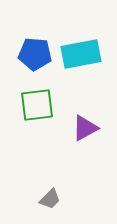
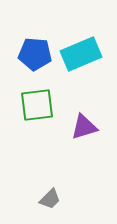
cyan rectangle: rotated 12 degrees counterclockwise
purple triangle: moved 1 px left, 1 px up; rotated 12 degrees clockwise
